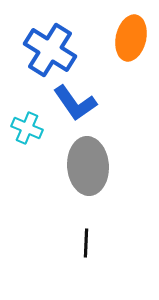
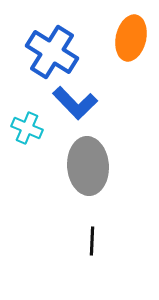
blue cross: moved 2 px right, 2 px down
blue L-shape: rotated 9 degrees counterclockwise
black line: moved 6 px right, 2 px up
